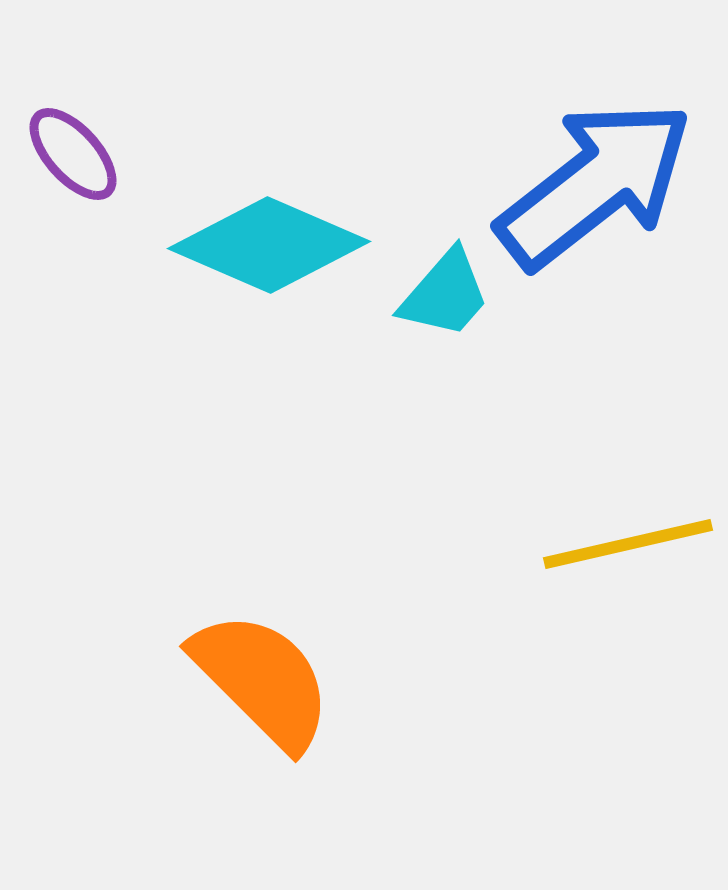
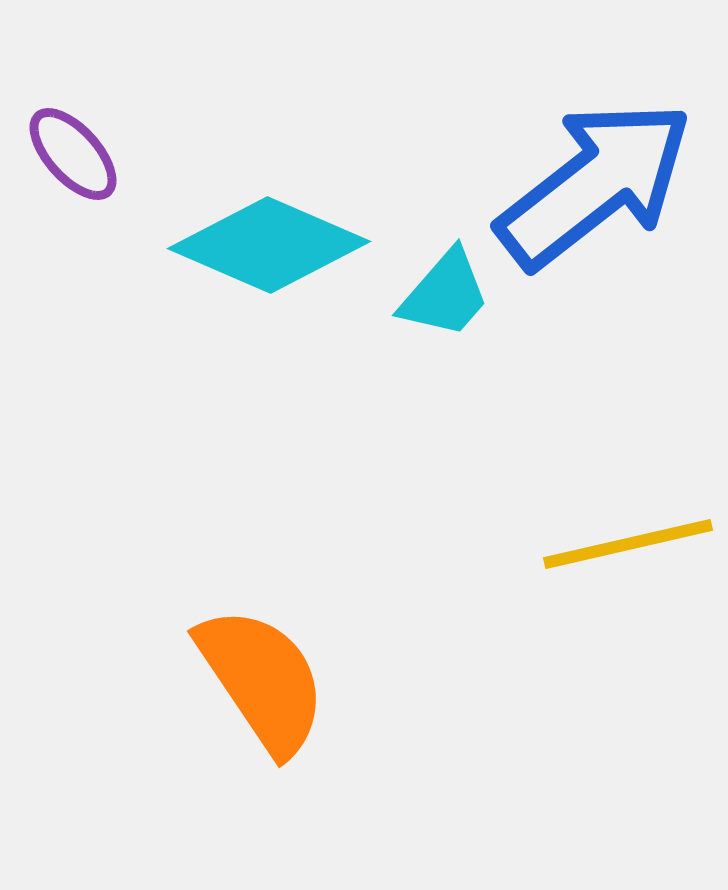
orange semicircle: rotated 11 degrees clockwise
